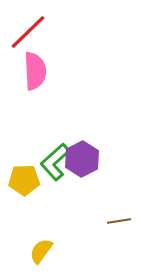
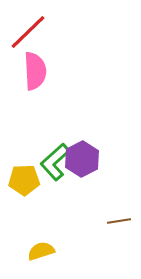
yellow semicircle: rotated 36 degrees clockwise
